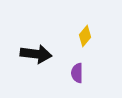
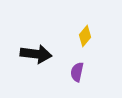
purple semicircle: moved 1 px up; rotated 12 degrees clockwise
